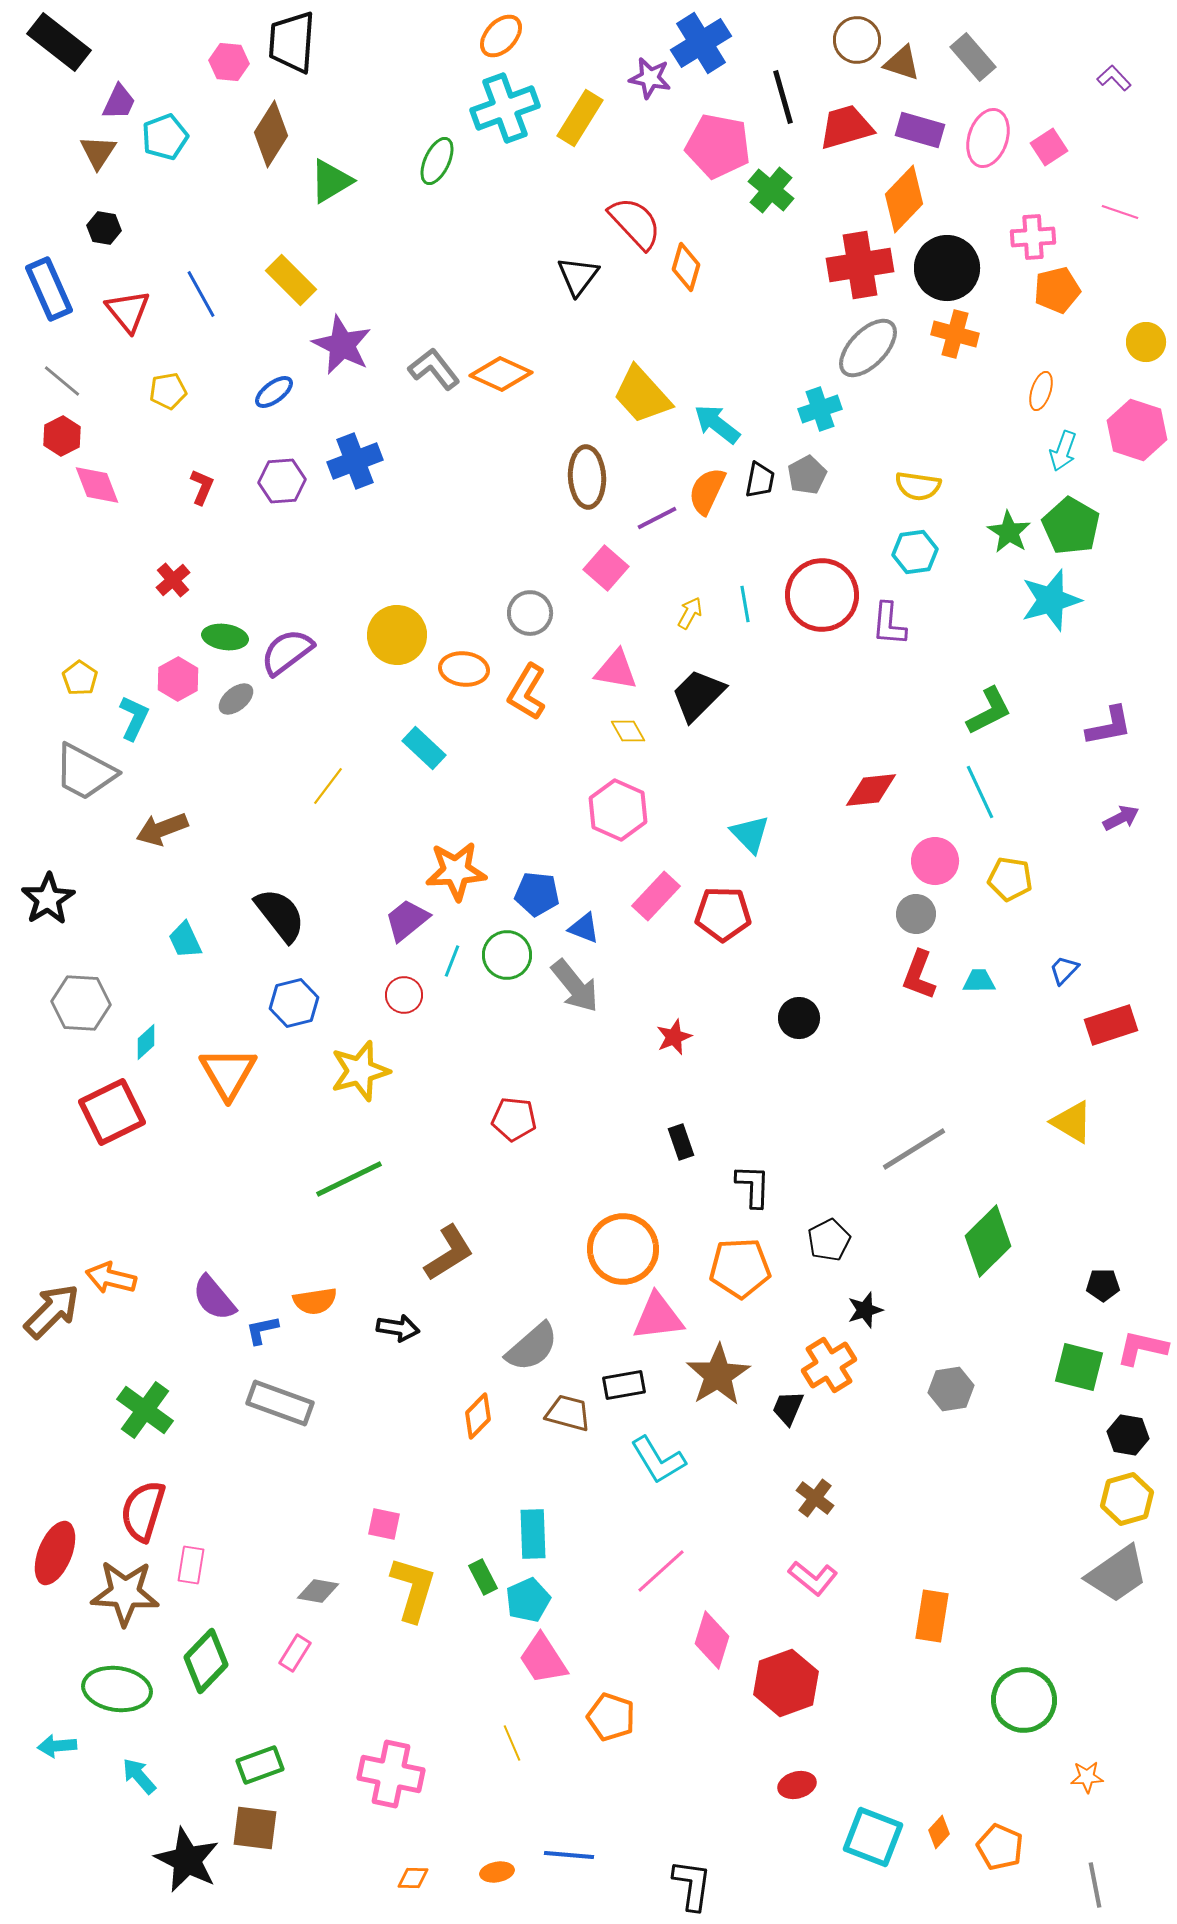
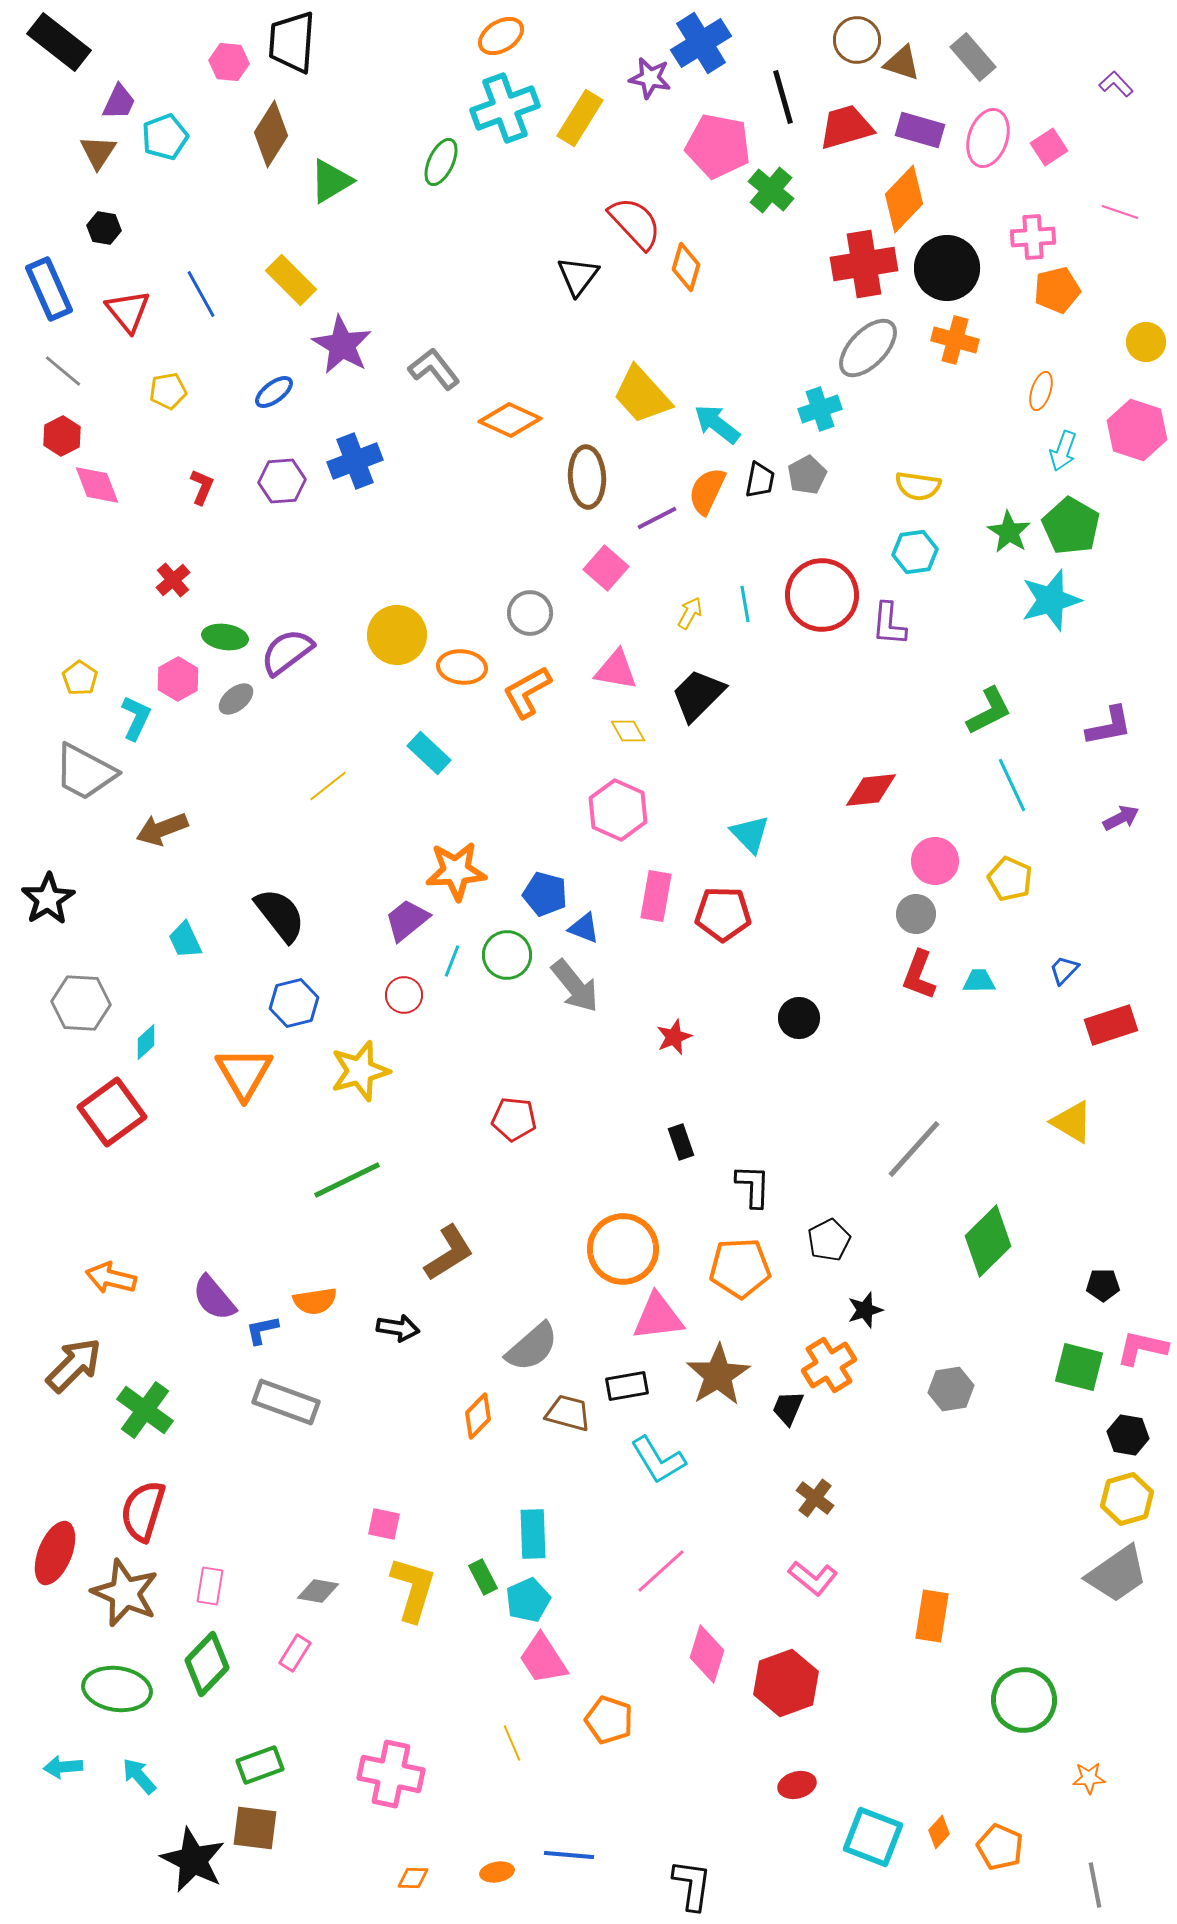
orange ellipse at (501, 36): rotated 15 degrees clockwise
purple L-shape at (1114, 78): moved 2 px right, 6 px down
green ellipse at (437, 161): moved 4 px right, 1 px down
red cross at (860, 265): moved 4 px right, 1 px up
orange cross at (955, 334): moved 6 px down
purple star at (342, 345): rotated 4 degrees clockwise
orange diamond at (501, 374): moved 9 px right, 46 px down
gray line at (62, 381): moved 1 px right, 10 px up
orange ellipse at (464, 669): moved 2 px left, 2 px up
orange L-shape at (527, 692): rotated 30 degrees clockwise
cyan L-shape at (134, 718): moved 2 px right
cyan rectangle at (424, 748): moved 5 px right, 5 px down
yellow line at (328, 786): rotated 15 degrees clockwise
cyan line at (980, 792): moved 32 px right, 7 px up
yellow pentagon at (1010, 879): rotated 15 degrees clockwise
blue pentagon at (537, 894): moved 8 px right; rotated 9 degrees clockwise
pink rectangle at (656, 896): rotated 33 degrees counterclockwise
orange triangle at (228, 1073): moved 16 px right
red square at (112, 1112): rotated 10 degrees counterclockwise
gray line at (914, 1149): rotated 16 degrees counterclockwise
green line at (349, 1179): moved 2 px left, 1 px down
brown arrow at (52, 1311): moved 22 px right, 54 px down
black rectangle at (624, 1385): moved 3 px right, 1 px down
gray rectangle at (280, 1403): moved 6 px right, 1 px up
pink rectangle at (191, 1565): moved 19 px right, 21 px down
brown star at (125, 1593): rotated 20 degrees clockwise
pink diamond at (712, 1640): moved 5 px left, 14 px down
green diamond at (206, 1661): moved 1 px right, 3 px down
orange pentagon at (611, 1717): moved 2 px left, 3 px down
cyan arrow at (57, 1746): moved 6 px right, 21 px down
orange star at (1087, 1777): moved 2 px right, 1 px down
black star at (187, 1860): moved 6 px right
